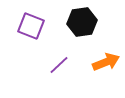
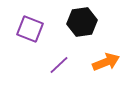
purple square: moved 1 px left, 3 px down
